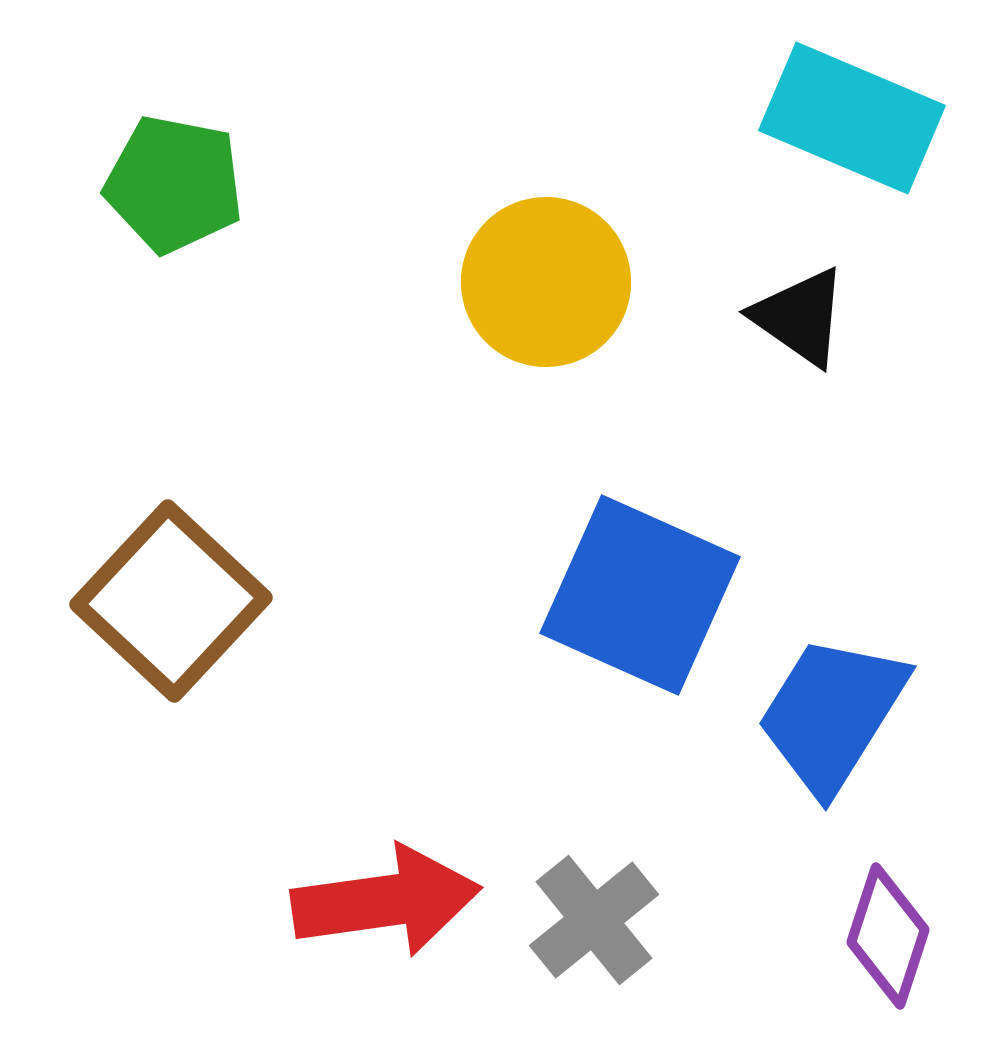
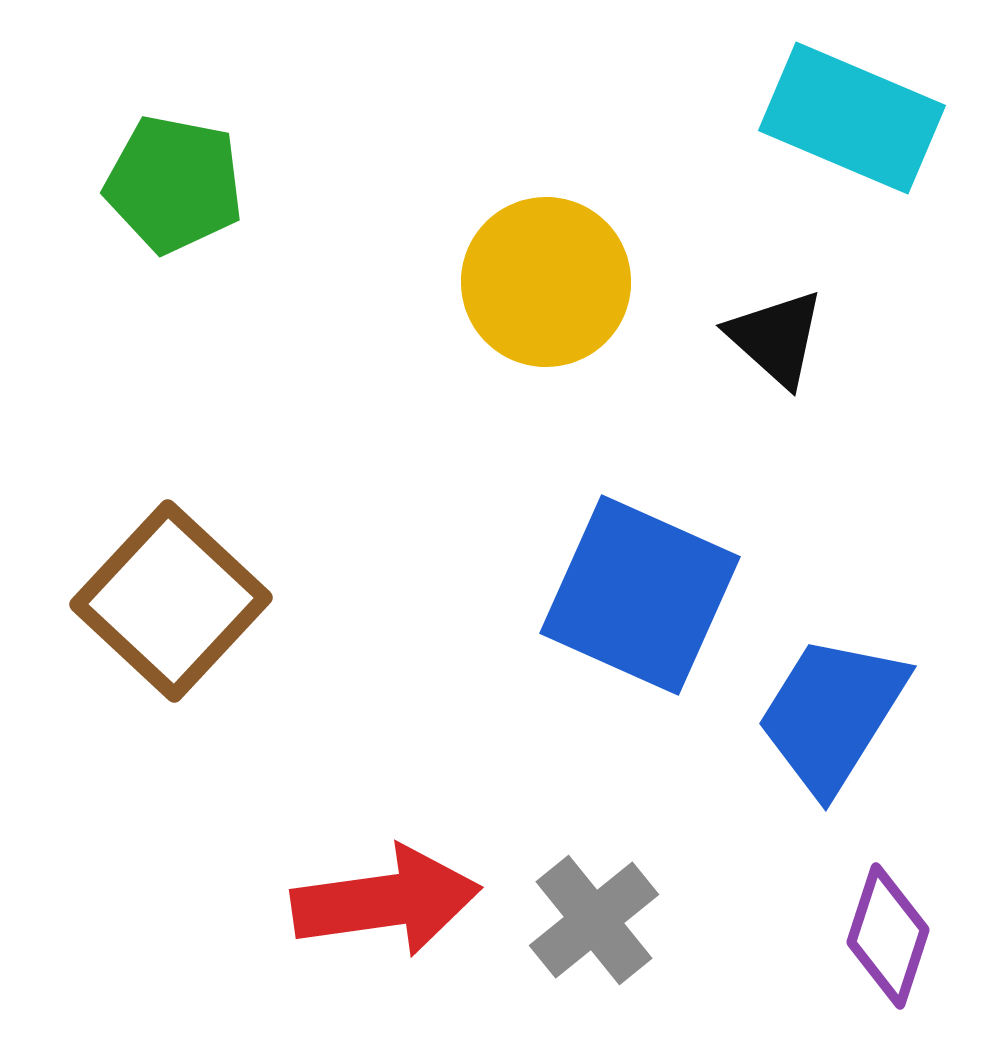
black triangle: moved 24 px left, 21 px down; rotated 7 degrees clockwise
